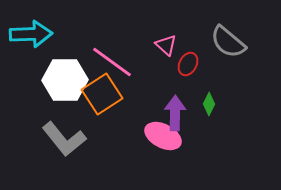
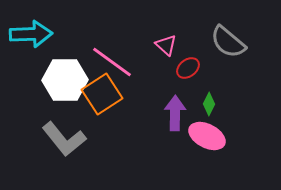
red ellipse: moved 4 px down; rotated 25 degrees clockwise
pink ellipse: moved 44 px right
